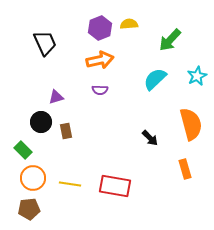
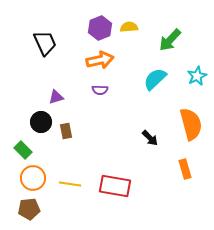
yellow semicircle: moved 3 px down
